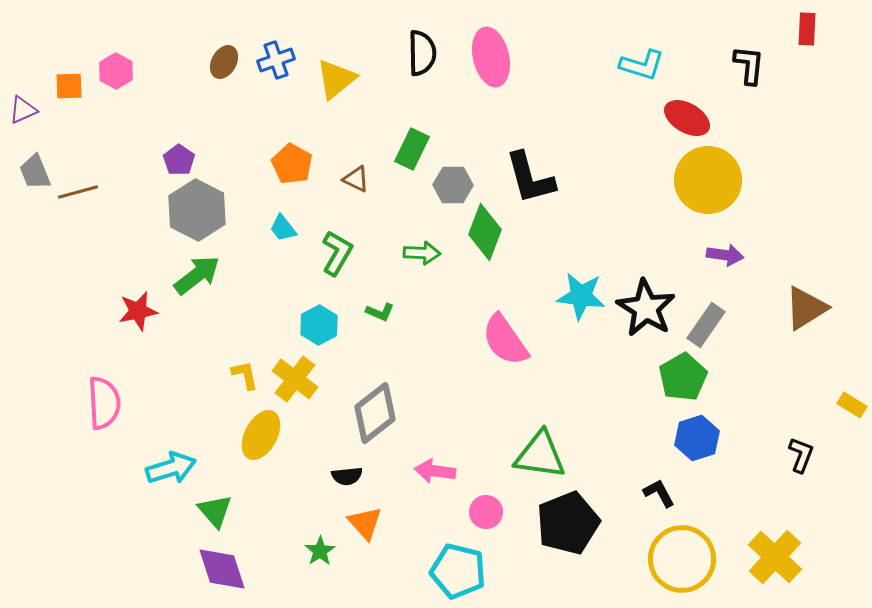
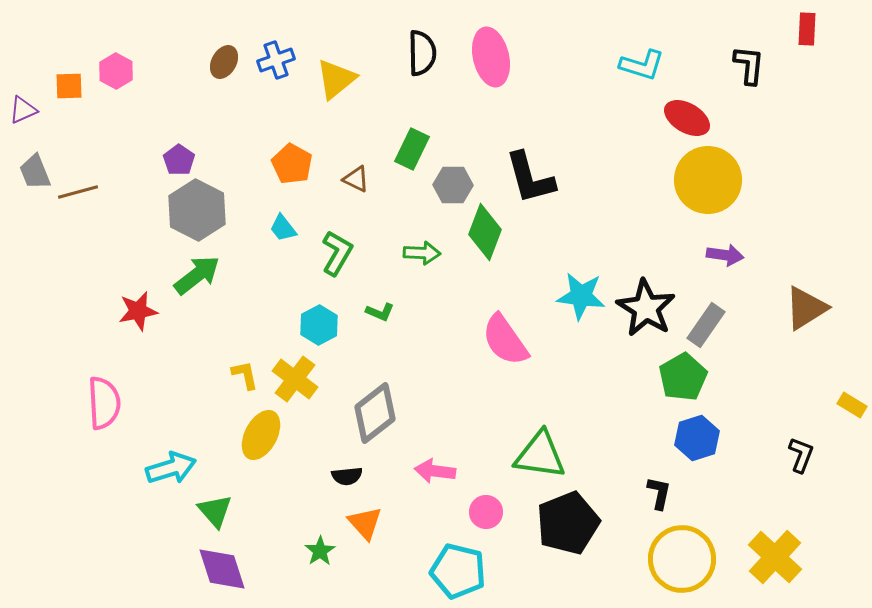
black L-shape at (659, 493): rotated 40 degrees clockwise
